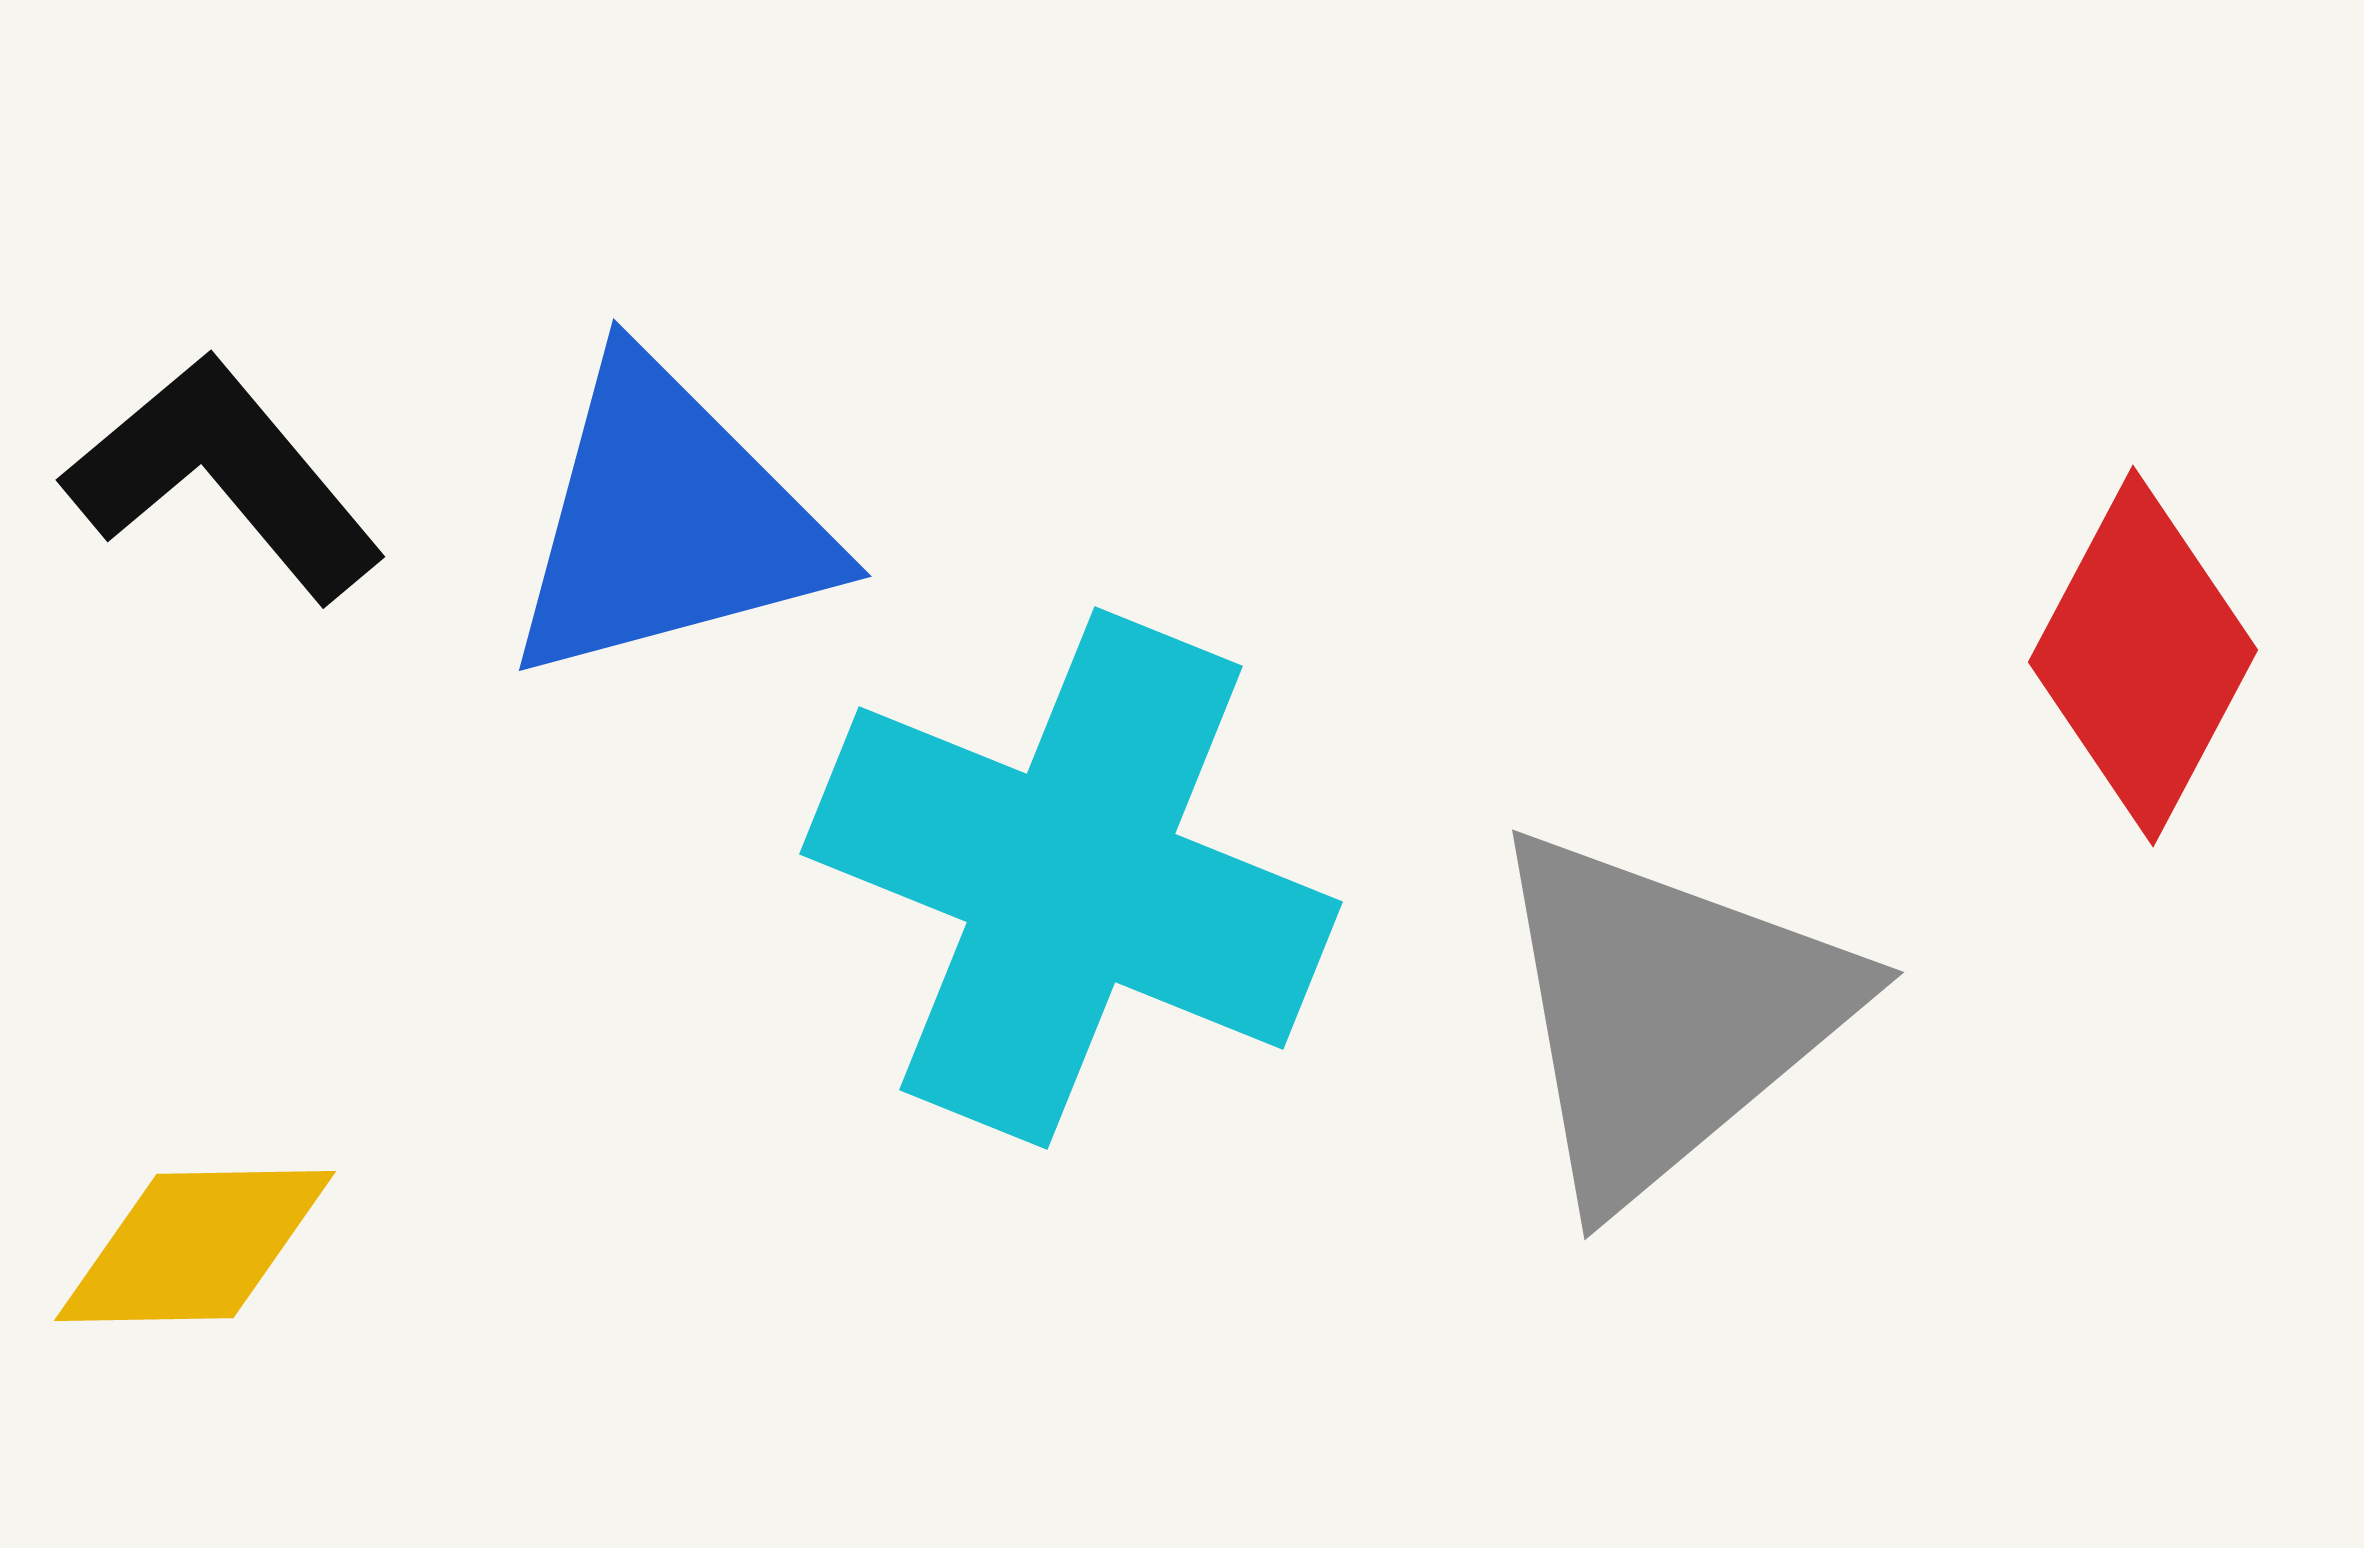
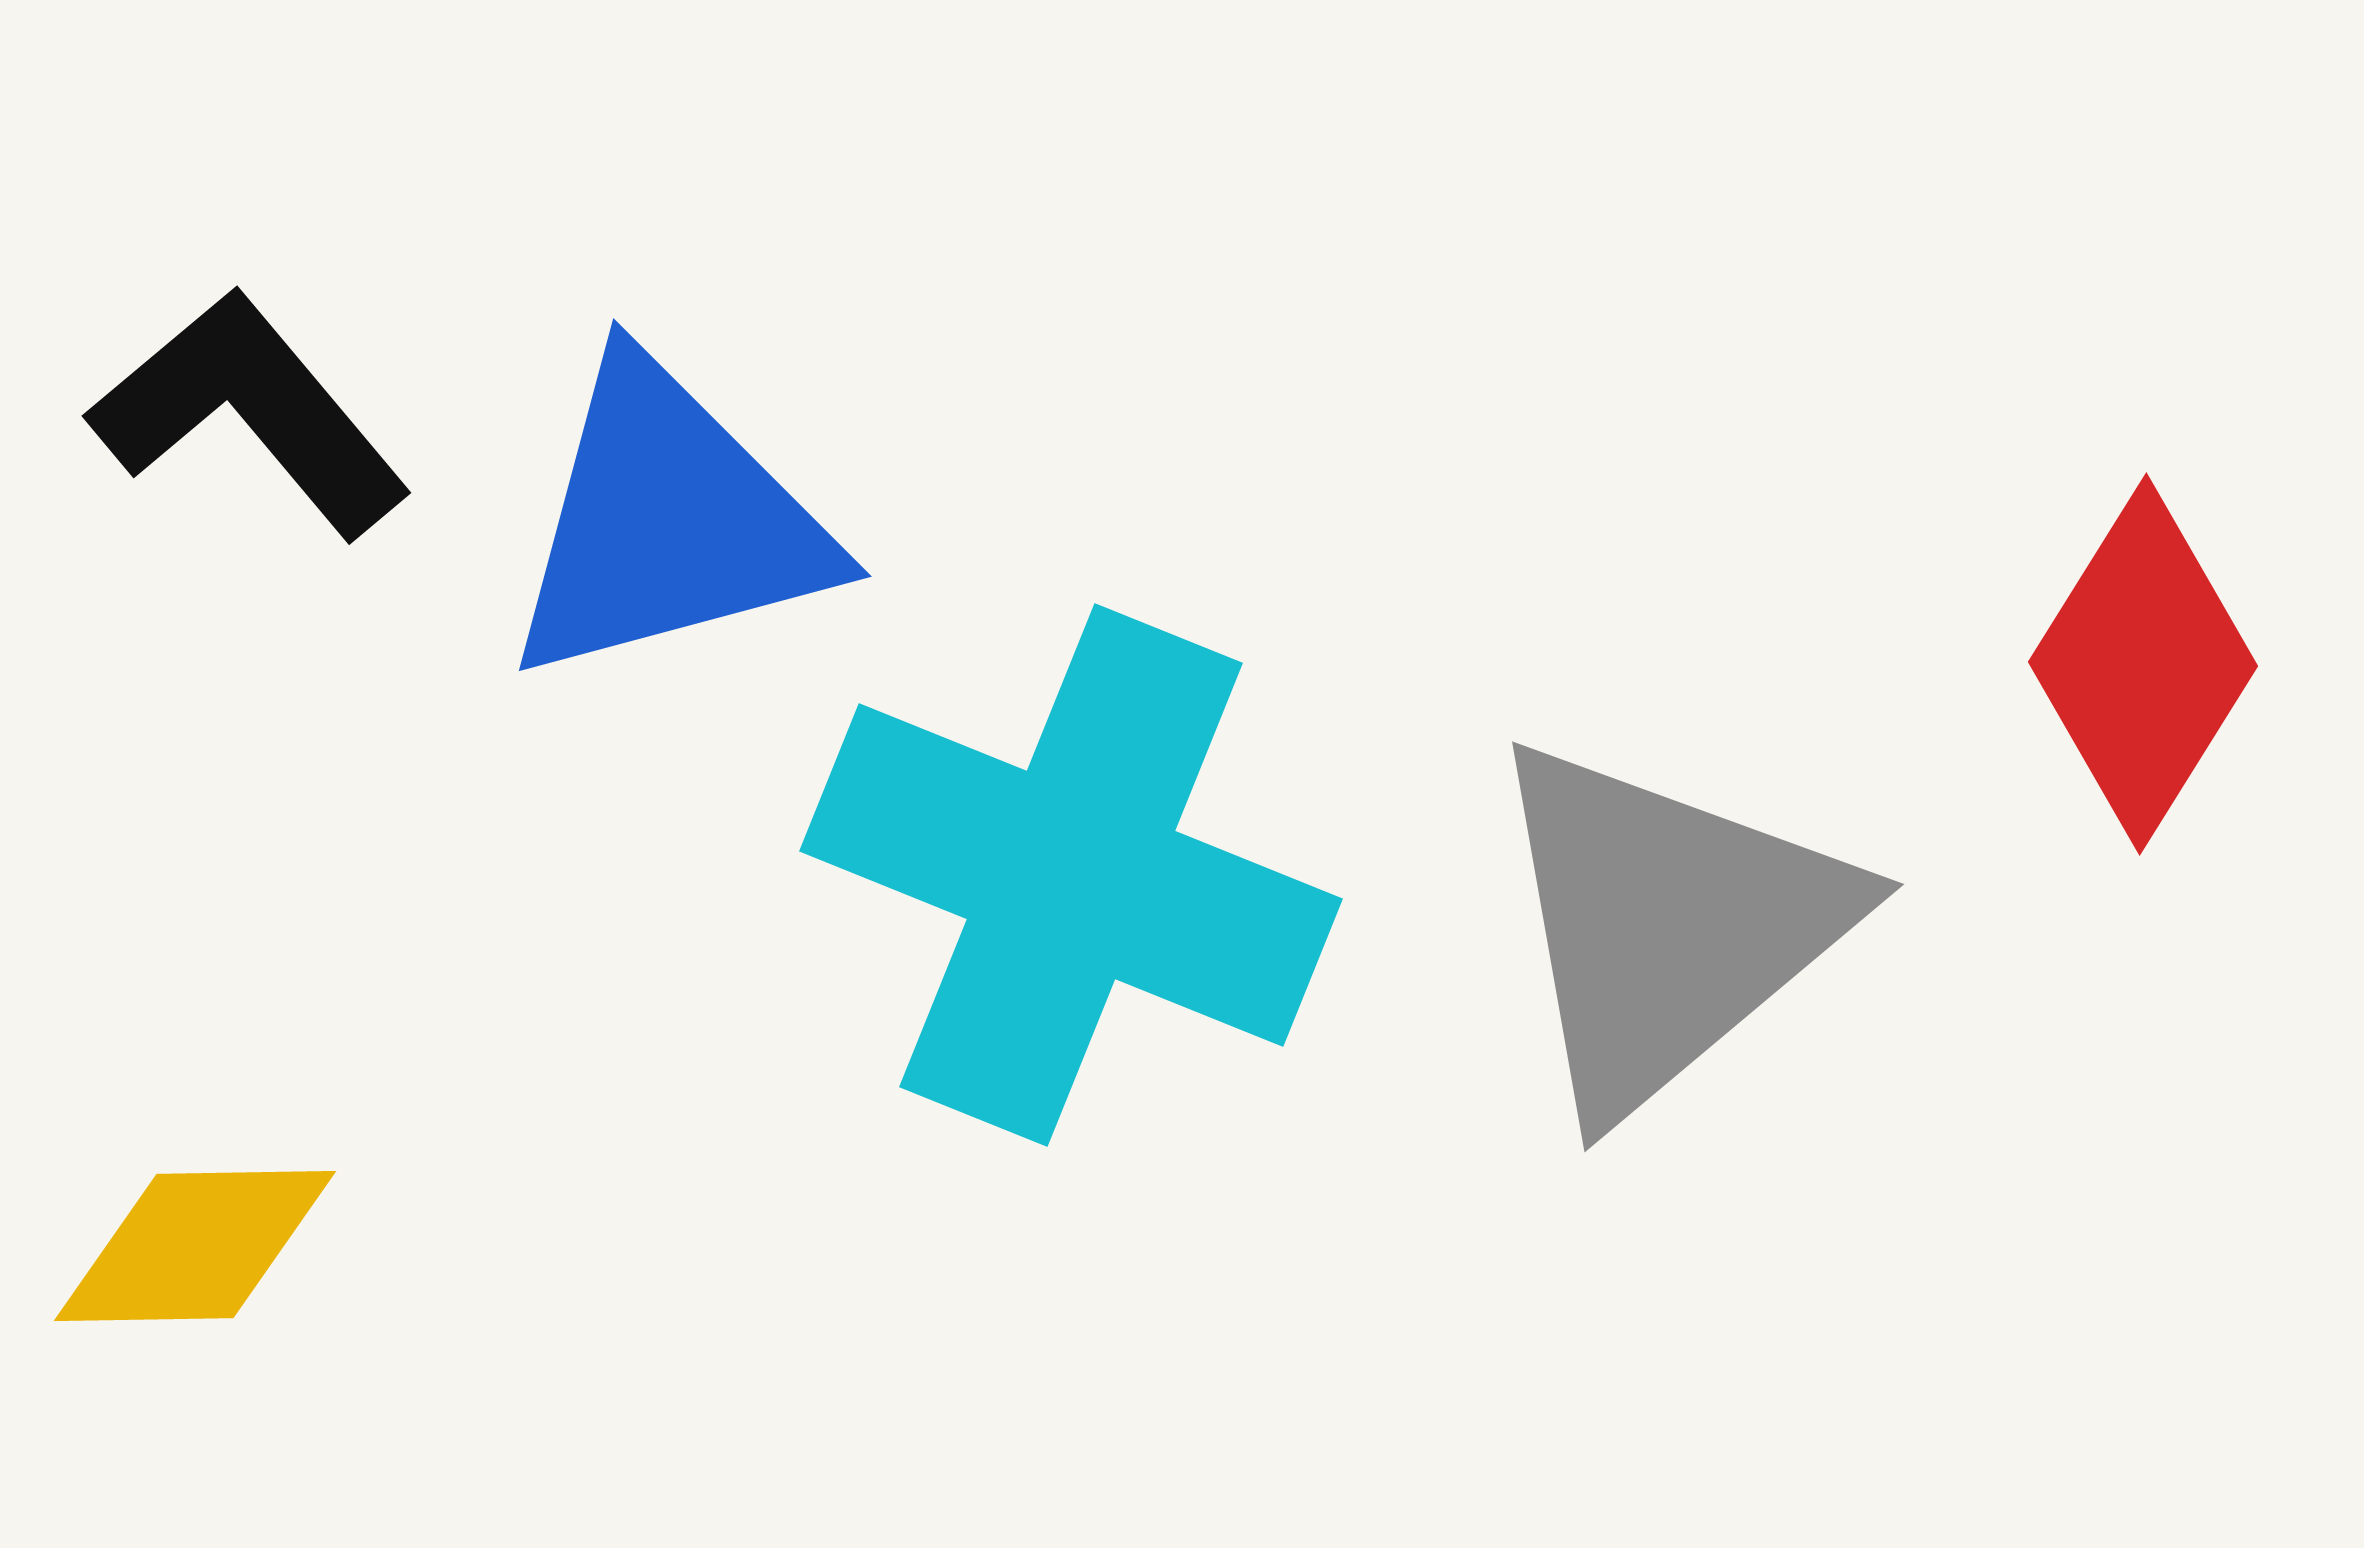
black L-shape: moved 26 px right, 64 px up
red diamond: moved 8 px down; rotated 4 degrees clockwise
cyan cross: moved 3 px up
gray triangle: moved 88 px up
